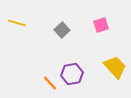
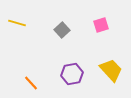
yellow trapezoid: moved 4 px left, 3 px down
orange line: moved 19 px left
